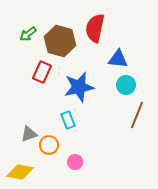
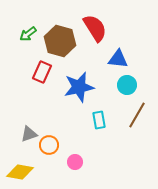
red semicircle: rotated 136 degrees clockwise
cyan circle: moved 1 px right
brown line: rotated 8 degrees clockwise
cyan rectangle: moved 31 px right; rotated 12 degrees clockwise
